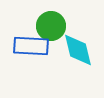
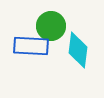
cyan diamond: rotated 21 degrees clockwise
